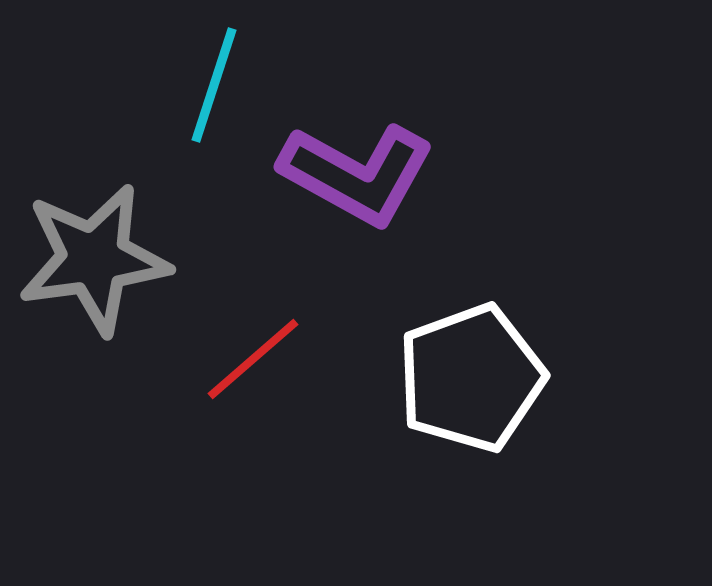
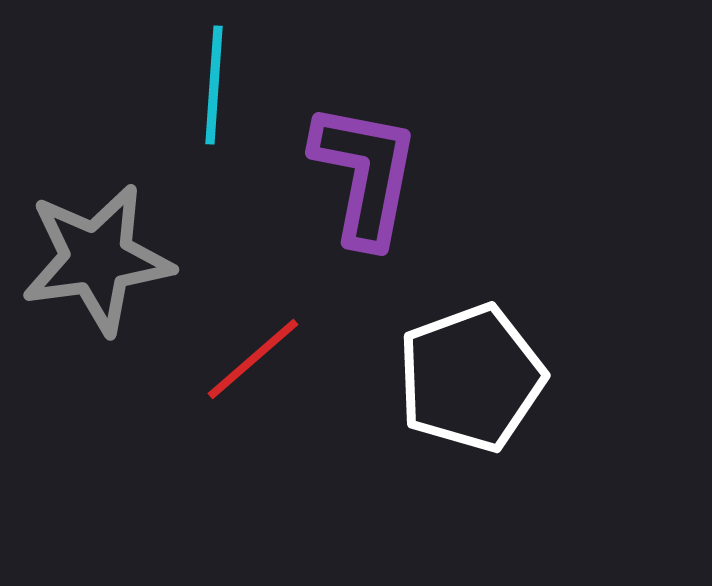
cyan line: rotated 14 degrees counterclockwise
purple L-shape: moved 8 px right; rotated 108 degrees counterclockwise
gray star: moved 3 px right
